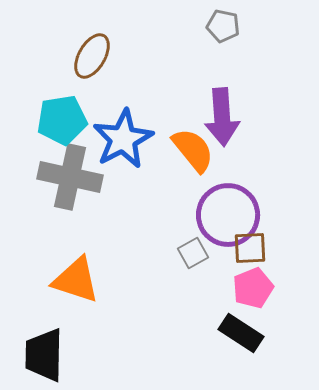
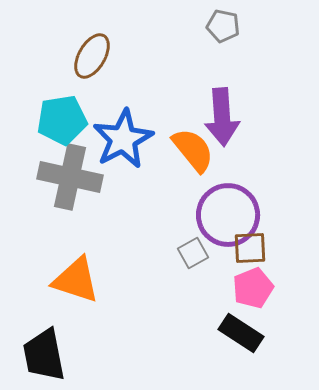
black trapezoid: rotated 12 degrees counterclockwise
